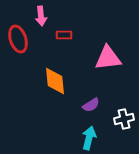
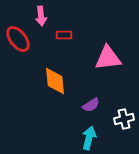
red ellipse: rotated 20 degrees counterclockwise
